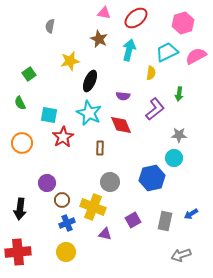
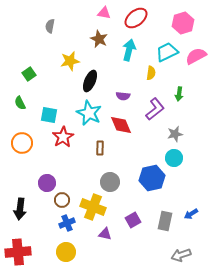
gray star: moved 4 px left, 1 px up; rotated 14 degrees counterclockwise
